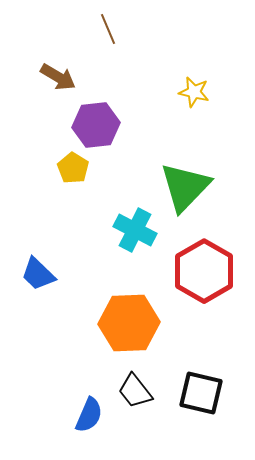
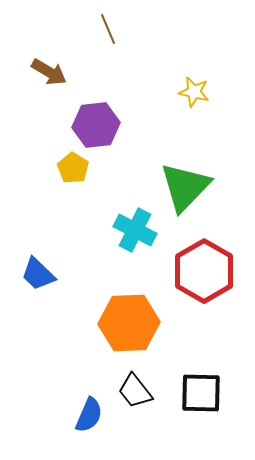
brown arrow: moved 9 px left, 5 px up
black square: rotated 12 degrees counterclockwise
